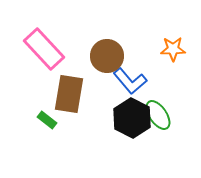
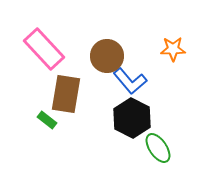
brown rectangle: moved 3 px left
green ellipse: moved 33 px down
